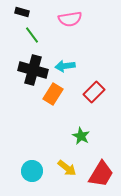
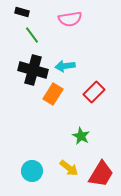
yellow arrow: moved 2 px right
